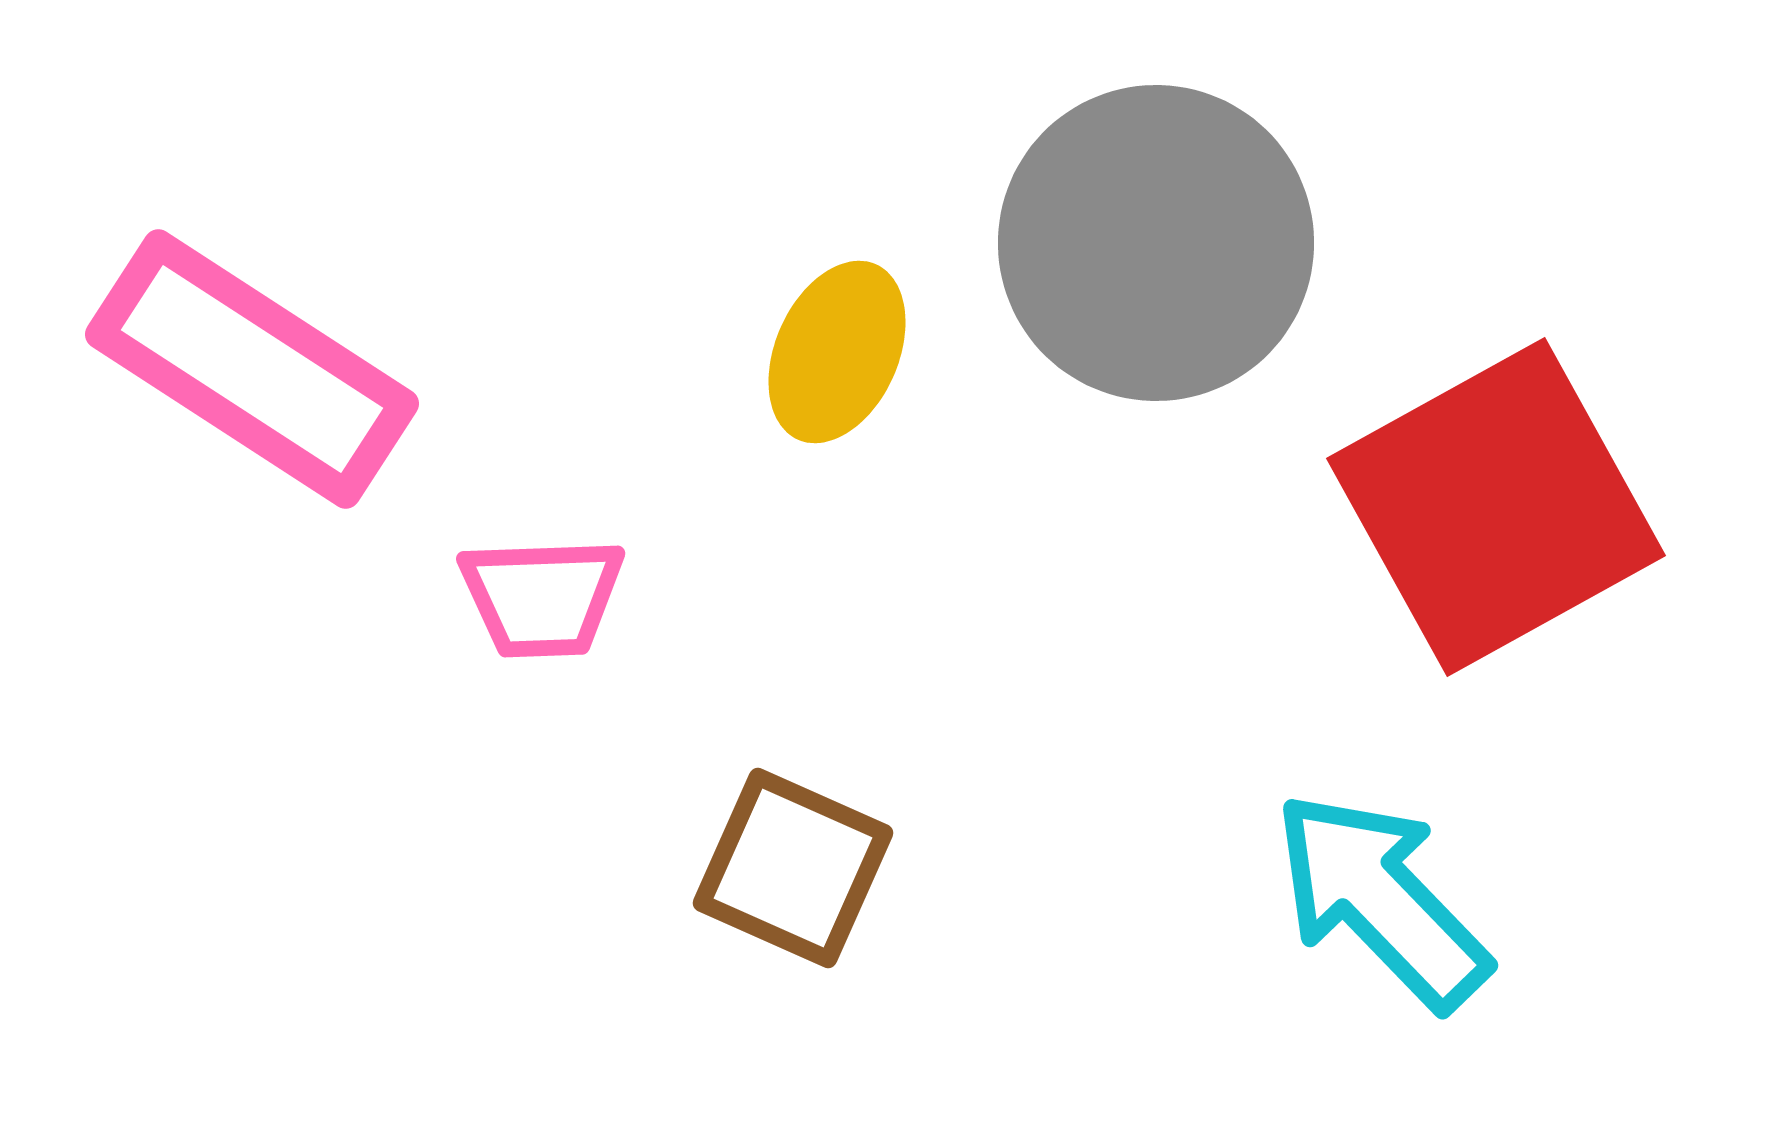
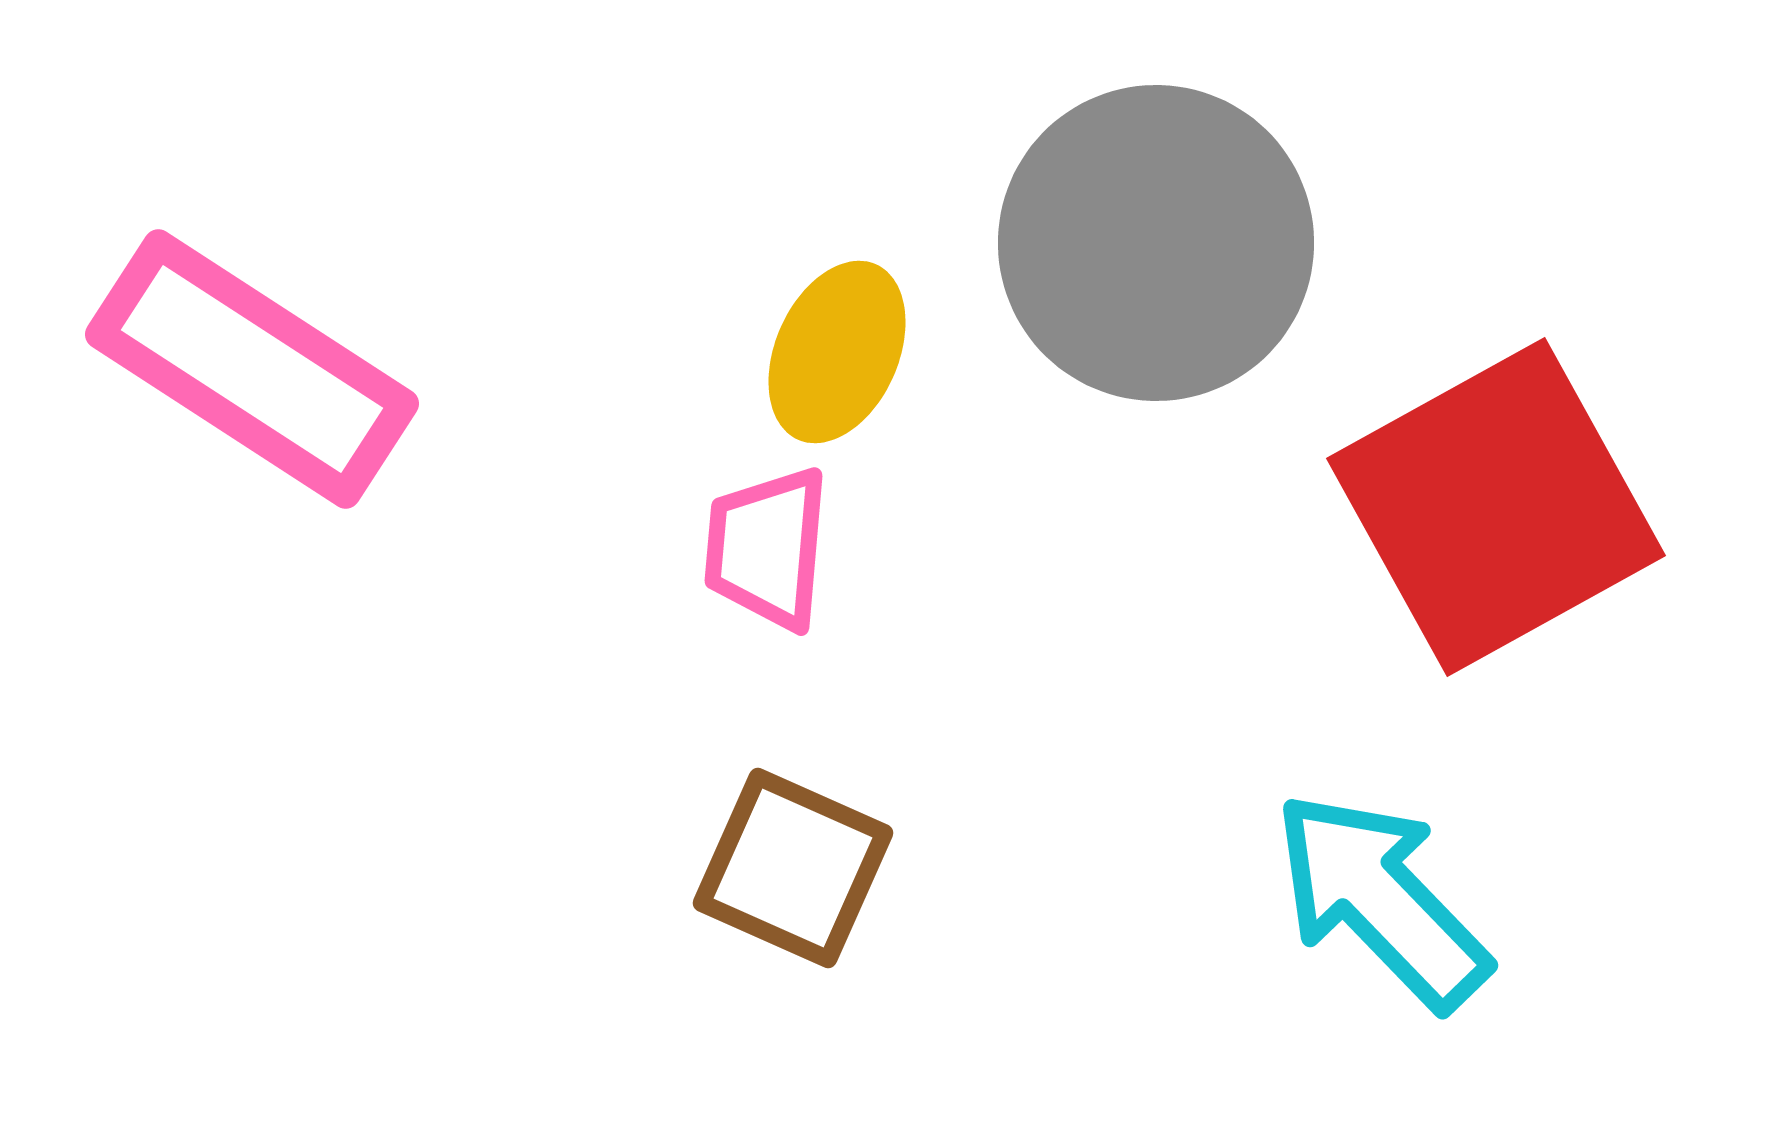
pink trapezoid: moved 225 px right, 49 px up; rotated 97 degrees clockwise
